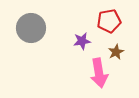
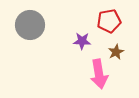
gray circle: moved 1 px left, 3 px up
purple star: rotated 12 degrees clockwise
pink arrow: moved 1 px down
